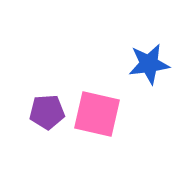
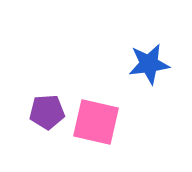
pink square: moved 1 px left, 8 px down
